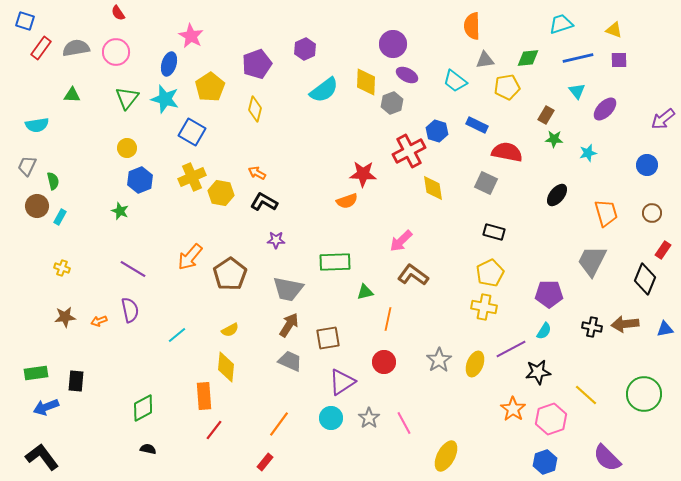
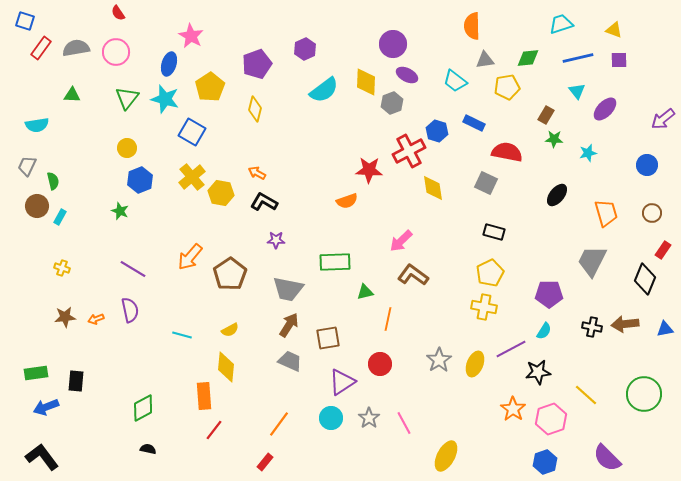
blue rectangle at (477, 125): moved 3 px left, 2 px up
red star at (363, 174): moved 6 px right, 4 px up
yellow cross at (192, 177): rotated 16 degrees counterclockwise
orange arrow at (99, 321): moved 3 px left, 2 px up
cyan line at (177, 335): moved 5 px right; rotated 54 degrees clockwise
red circle at (384, 362): moved 4 px left, 2 px down
